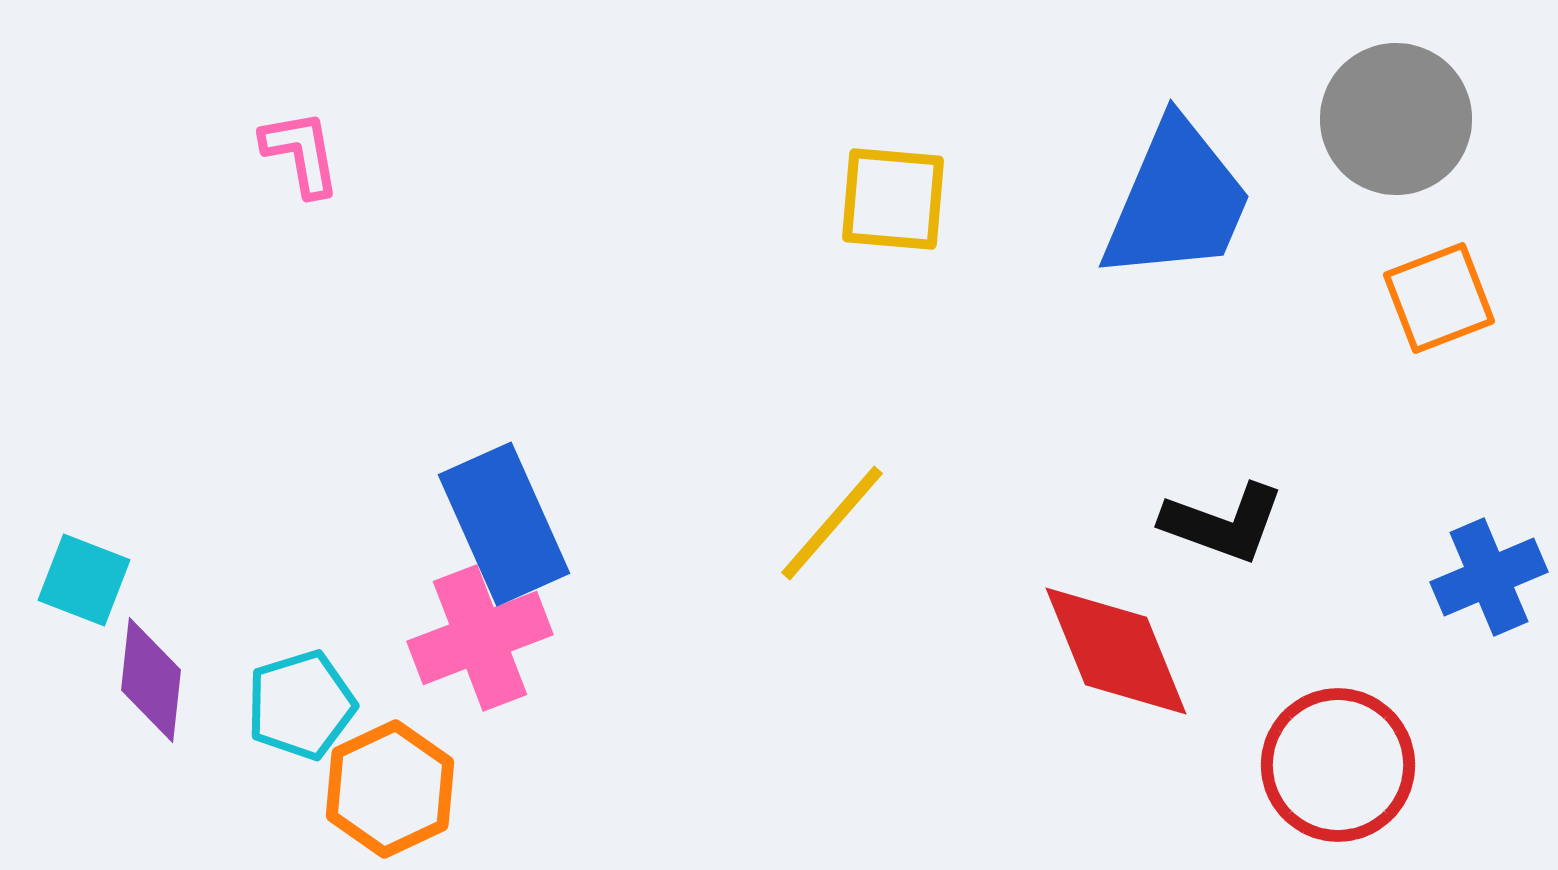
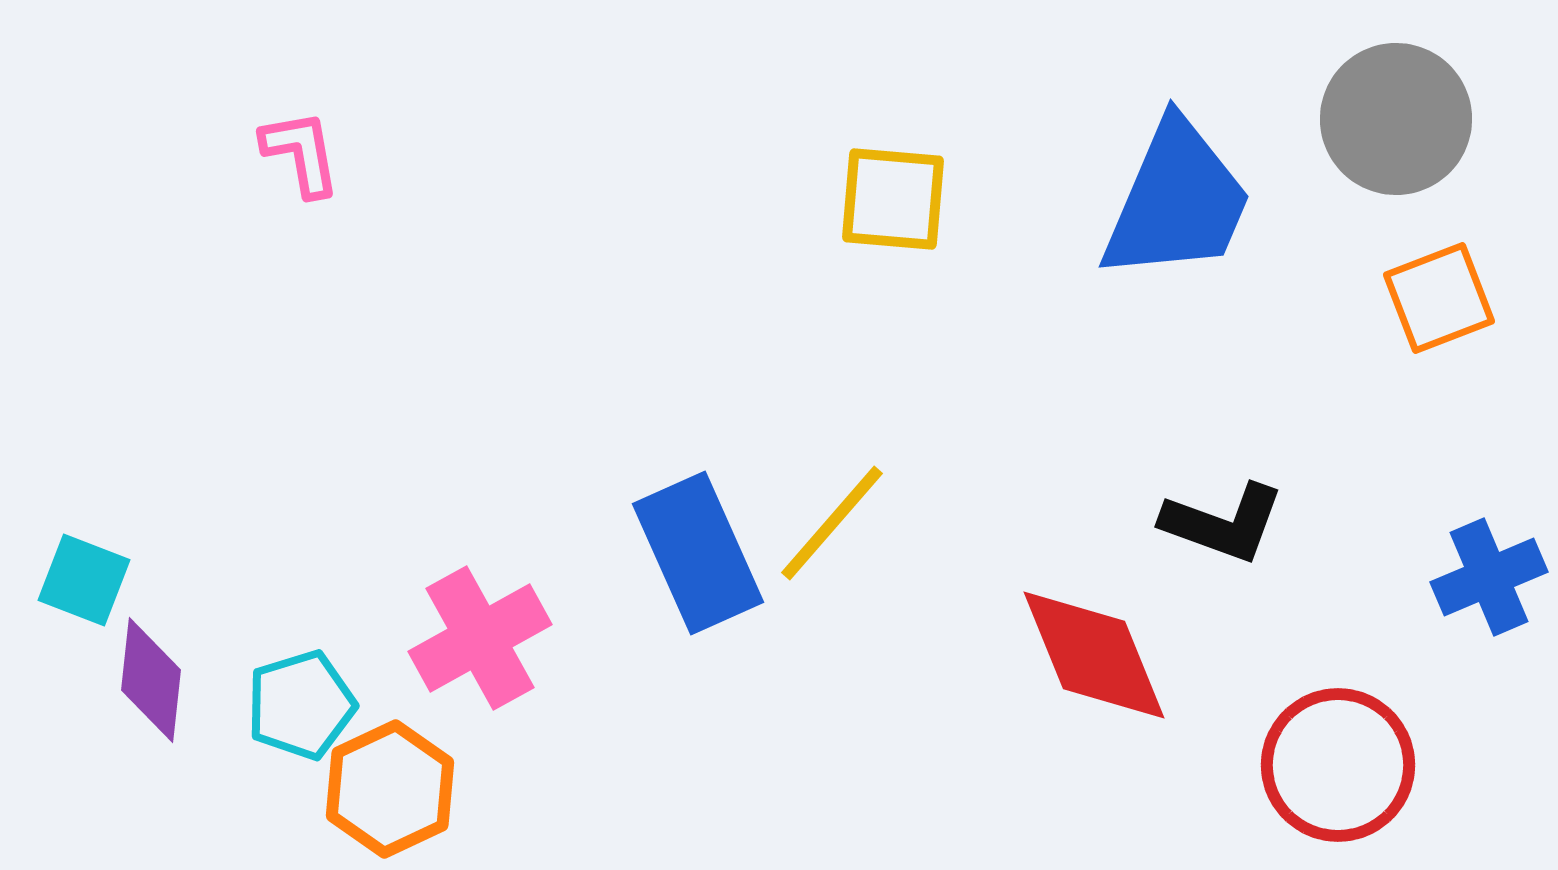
blue rectangle: moved 194 px right, 29 px down
pink cross: rotated 8 degrees counterclockwise
red diamond: moved 22 px left, 4 px down
